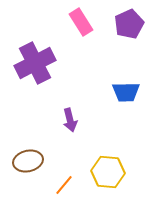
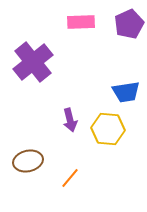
pink rectangle: rotated 60 degrees counterclockwise
purple cross: moved 2 px left, 1 px up; rotated 12 degrees counterclockwise
blue trapezoid: rotated 8 degrees counterclockwise
yellow hexagon: moved 43 px up
orange line: moved 6 px right, 7 px up
